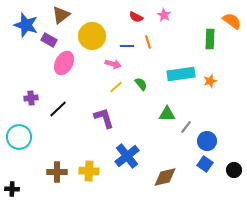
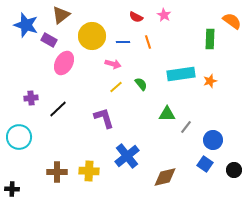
blue line: moved 4 px left, 4 px up
blue circle: moved 6 px right, 1 px up
